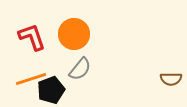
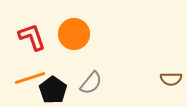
gray semicircle: moved 11 px right, 14 px down
orange line: moved 1 px left, 1 px up
black pentagon: moved 2 px right; rotated 16 degrees counterclockwise
